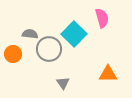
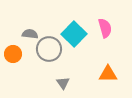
pink semicircle: moved 3 px right, 10 px down
